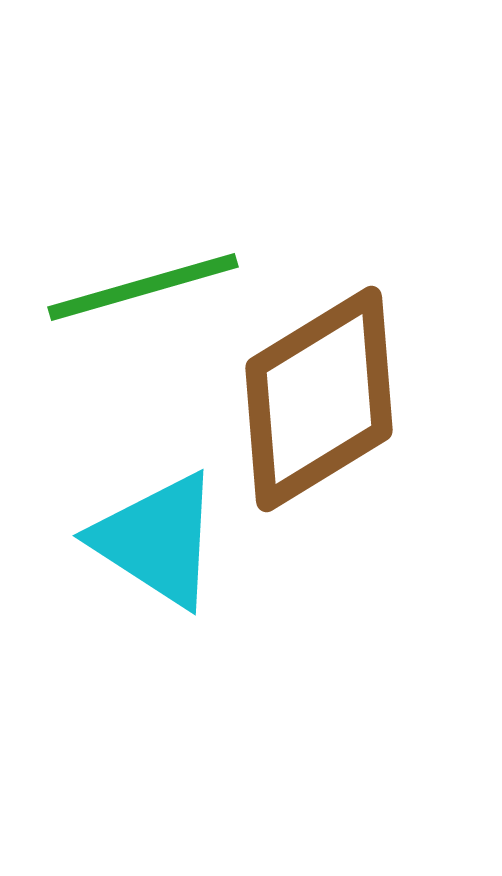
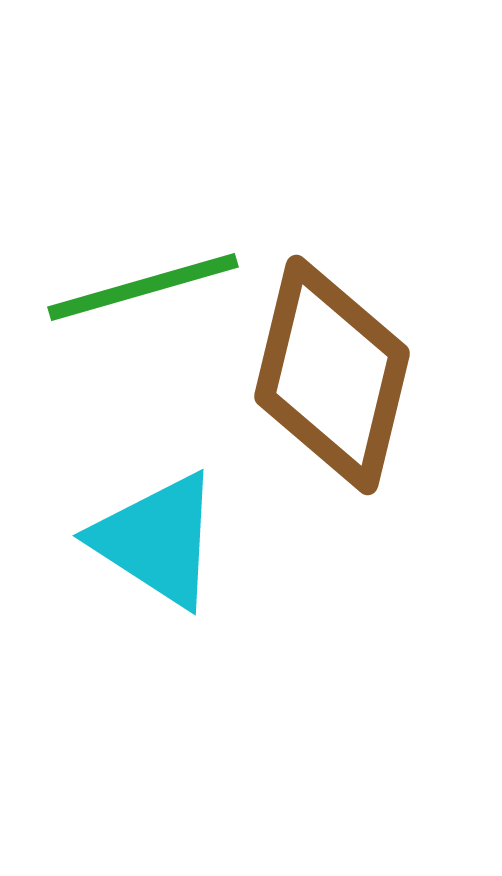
brown diamond: moved 13 px right, 24 px up; rotated 45 degrees counterclockwise
